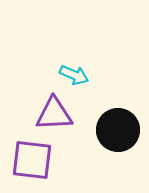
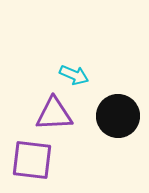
black circle: moved 14 px up
